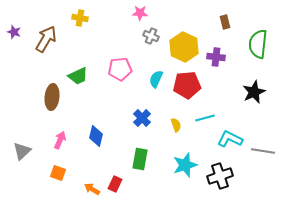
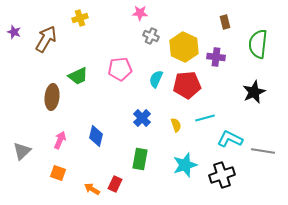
yellow cross: rotated 28 degrees counterclockwise
black cross: moved 2 px right, 1 px up
